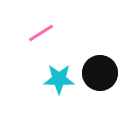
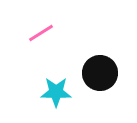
cyan star: moved 3 px left, 13 px down
